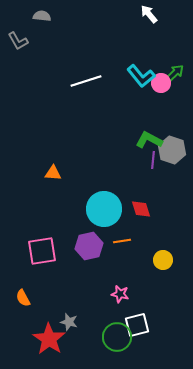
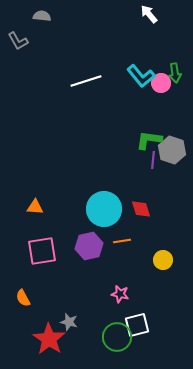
green arrow: rotated 126 degrees clockwise
green L-shape: rotated 20 degrees counterclockwise
orange triangle: moved 18 px left, 34 px down
